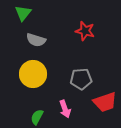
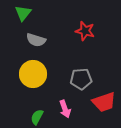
red trapezoid: moved 1 px left
